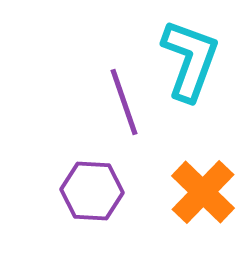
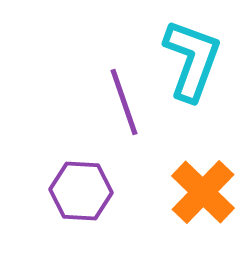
cyan L-shape: moved 2 px right
purple hexagon: moved 11 px left
